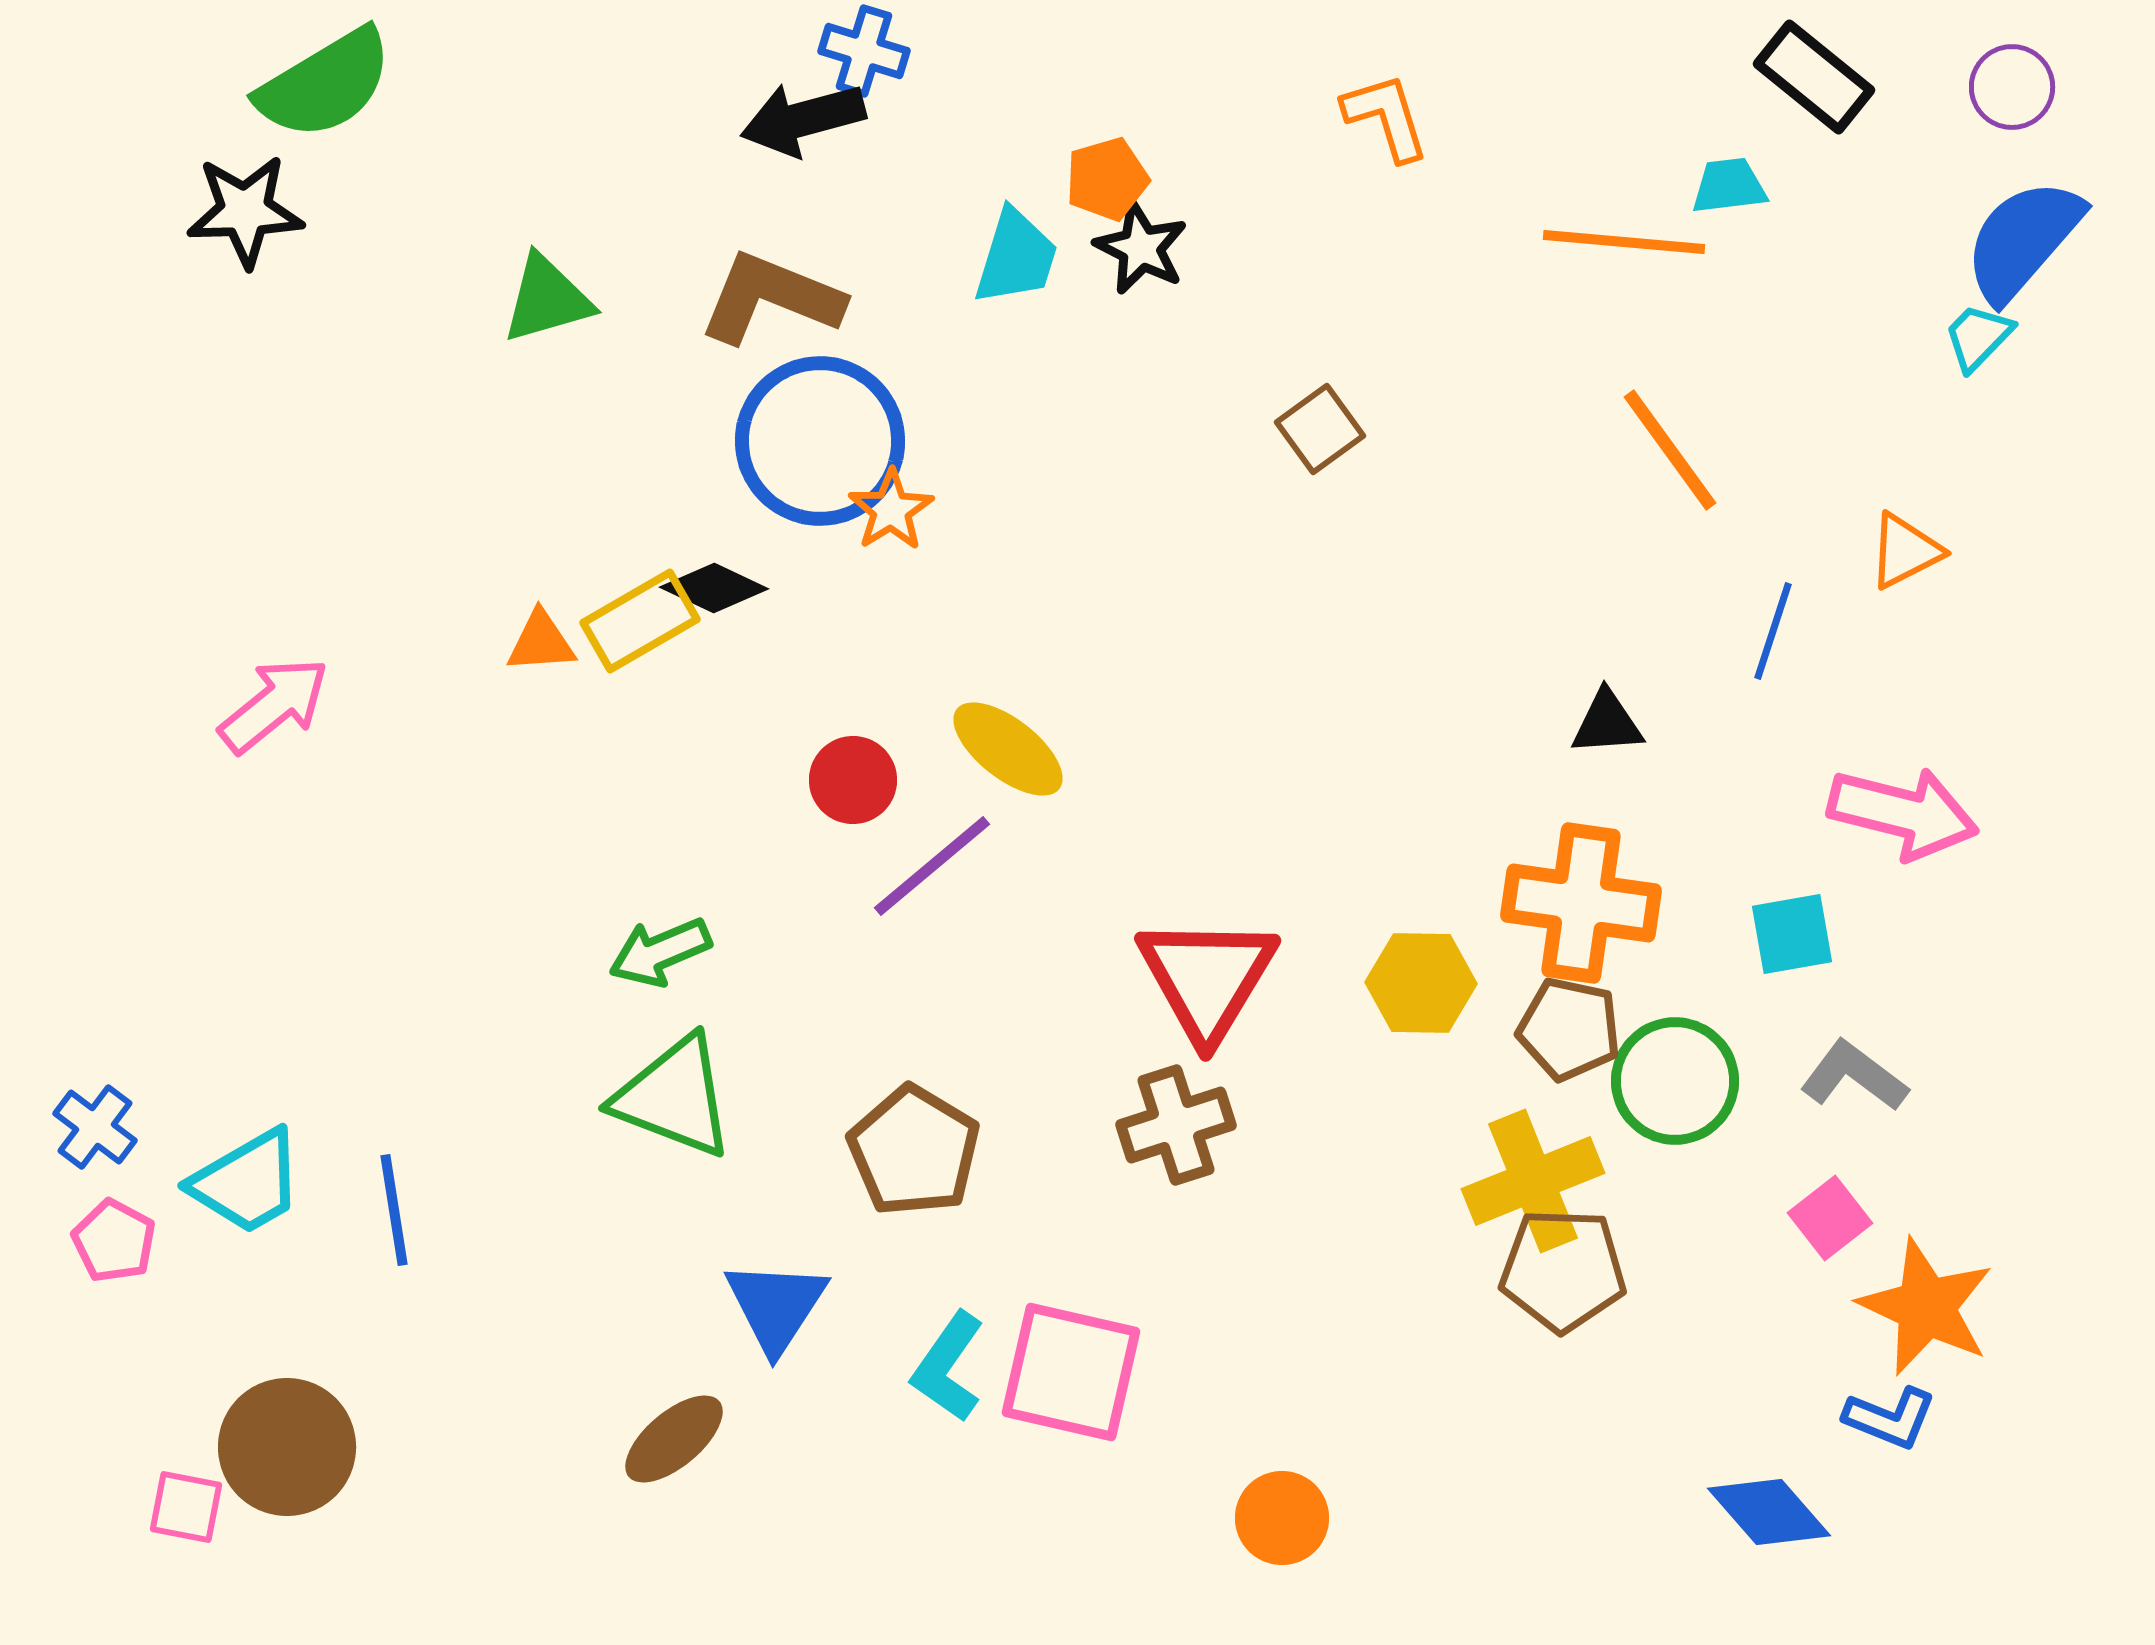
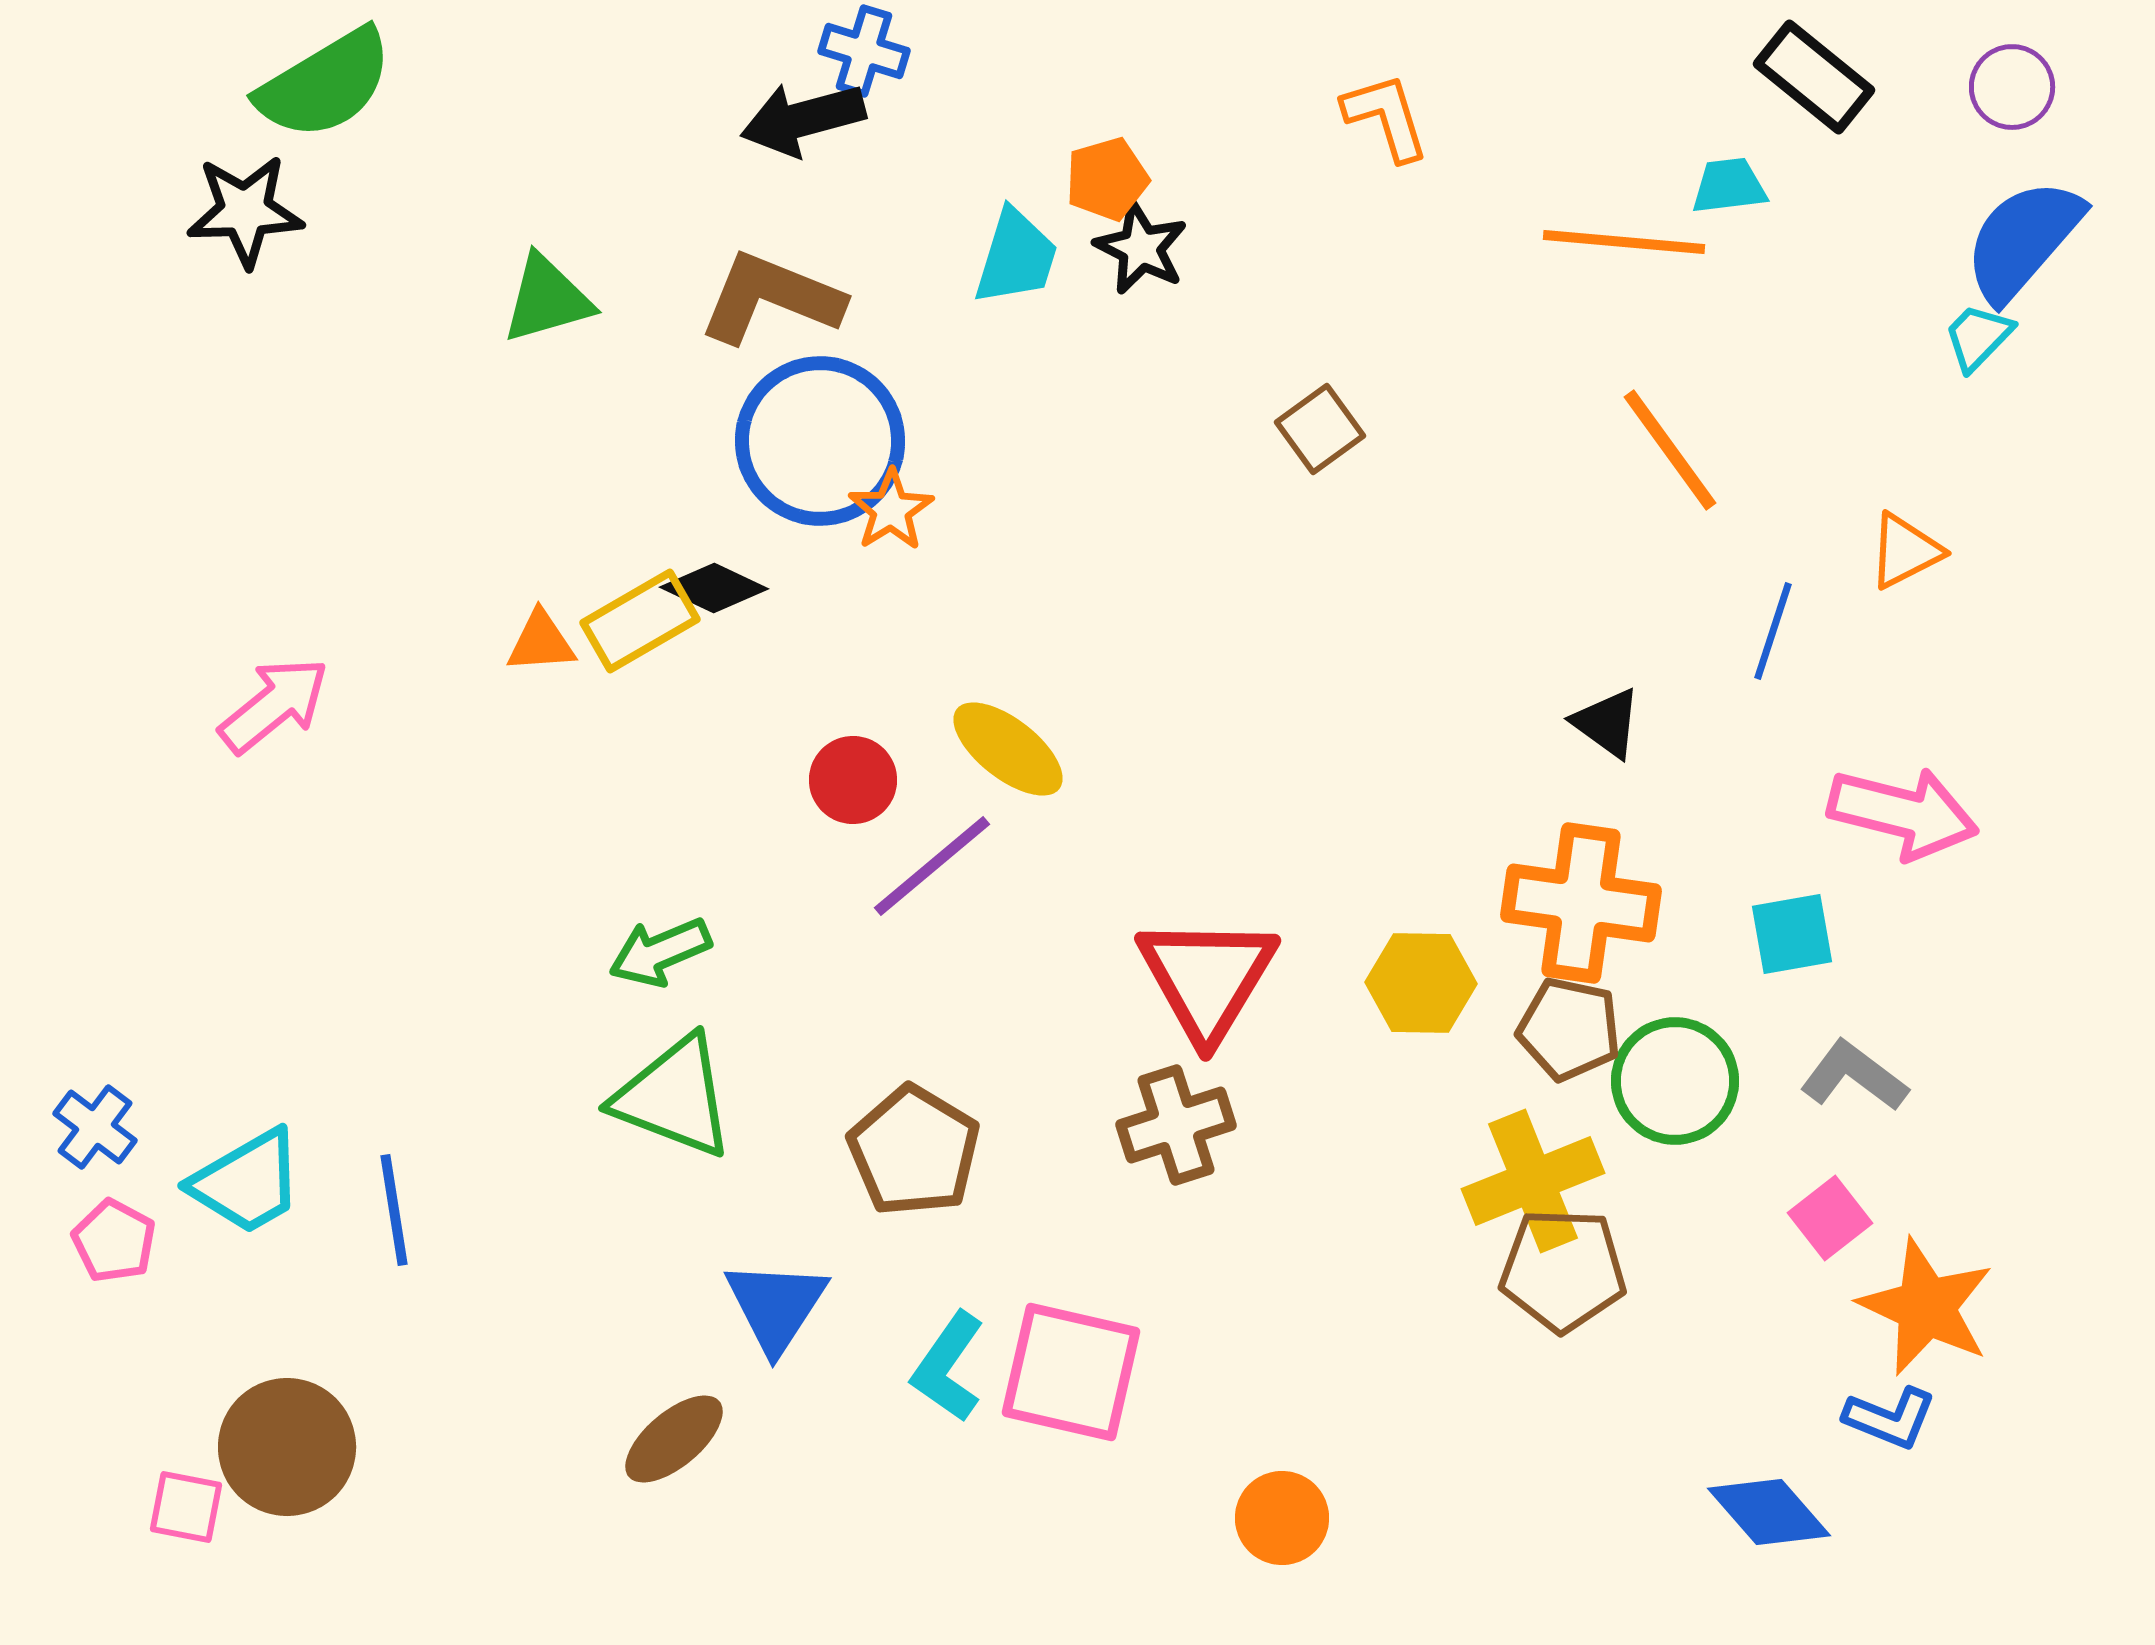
black triangle at (1607, 723): rotated 40 degrees clockwise
